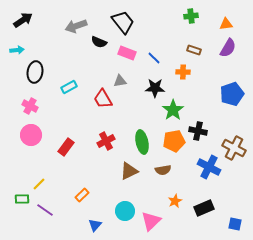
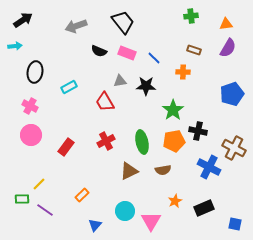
black semicircle: moved 9 px down
cyan arrow: moved 2 px left, 4 px up
black star: moved 9 px left, 2 px up
red trapezoid: moved 2 px right, 3 px down
pink triangle: rotated 15 degrees counterclockwise
